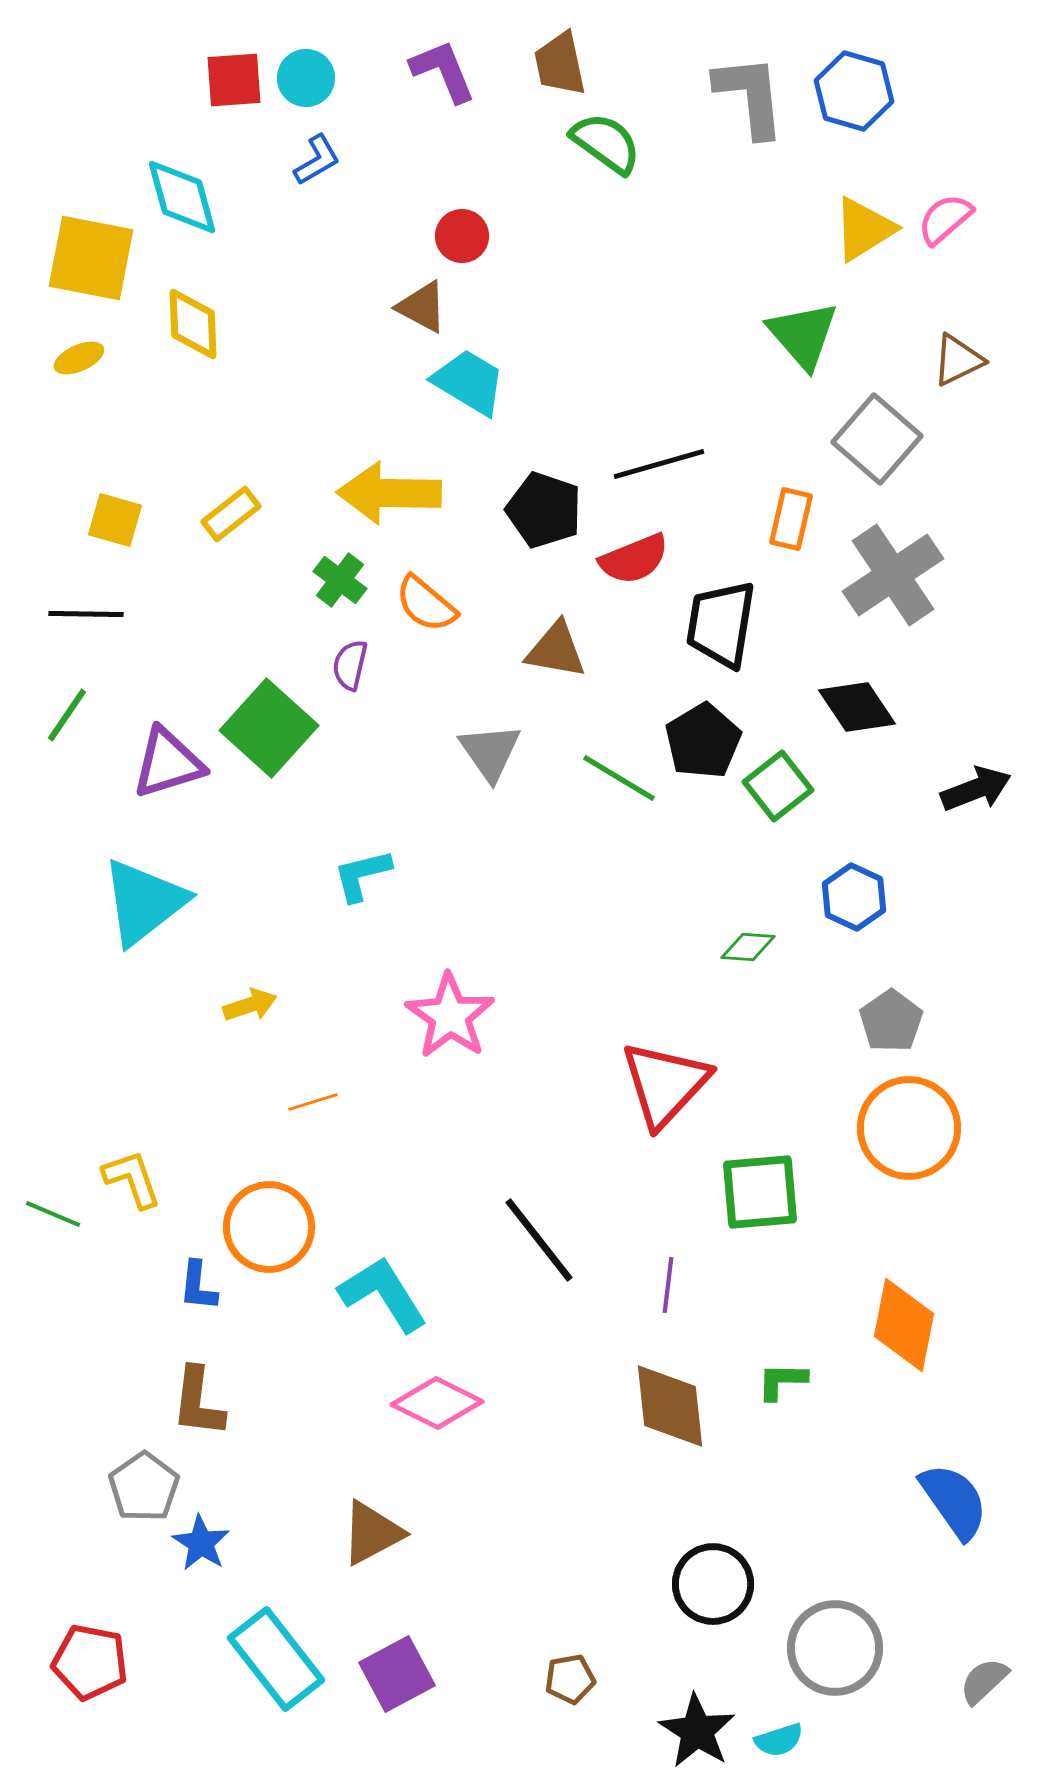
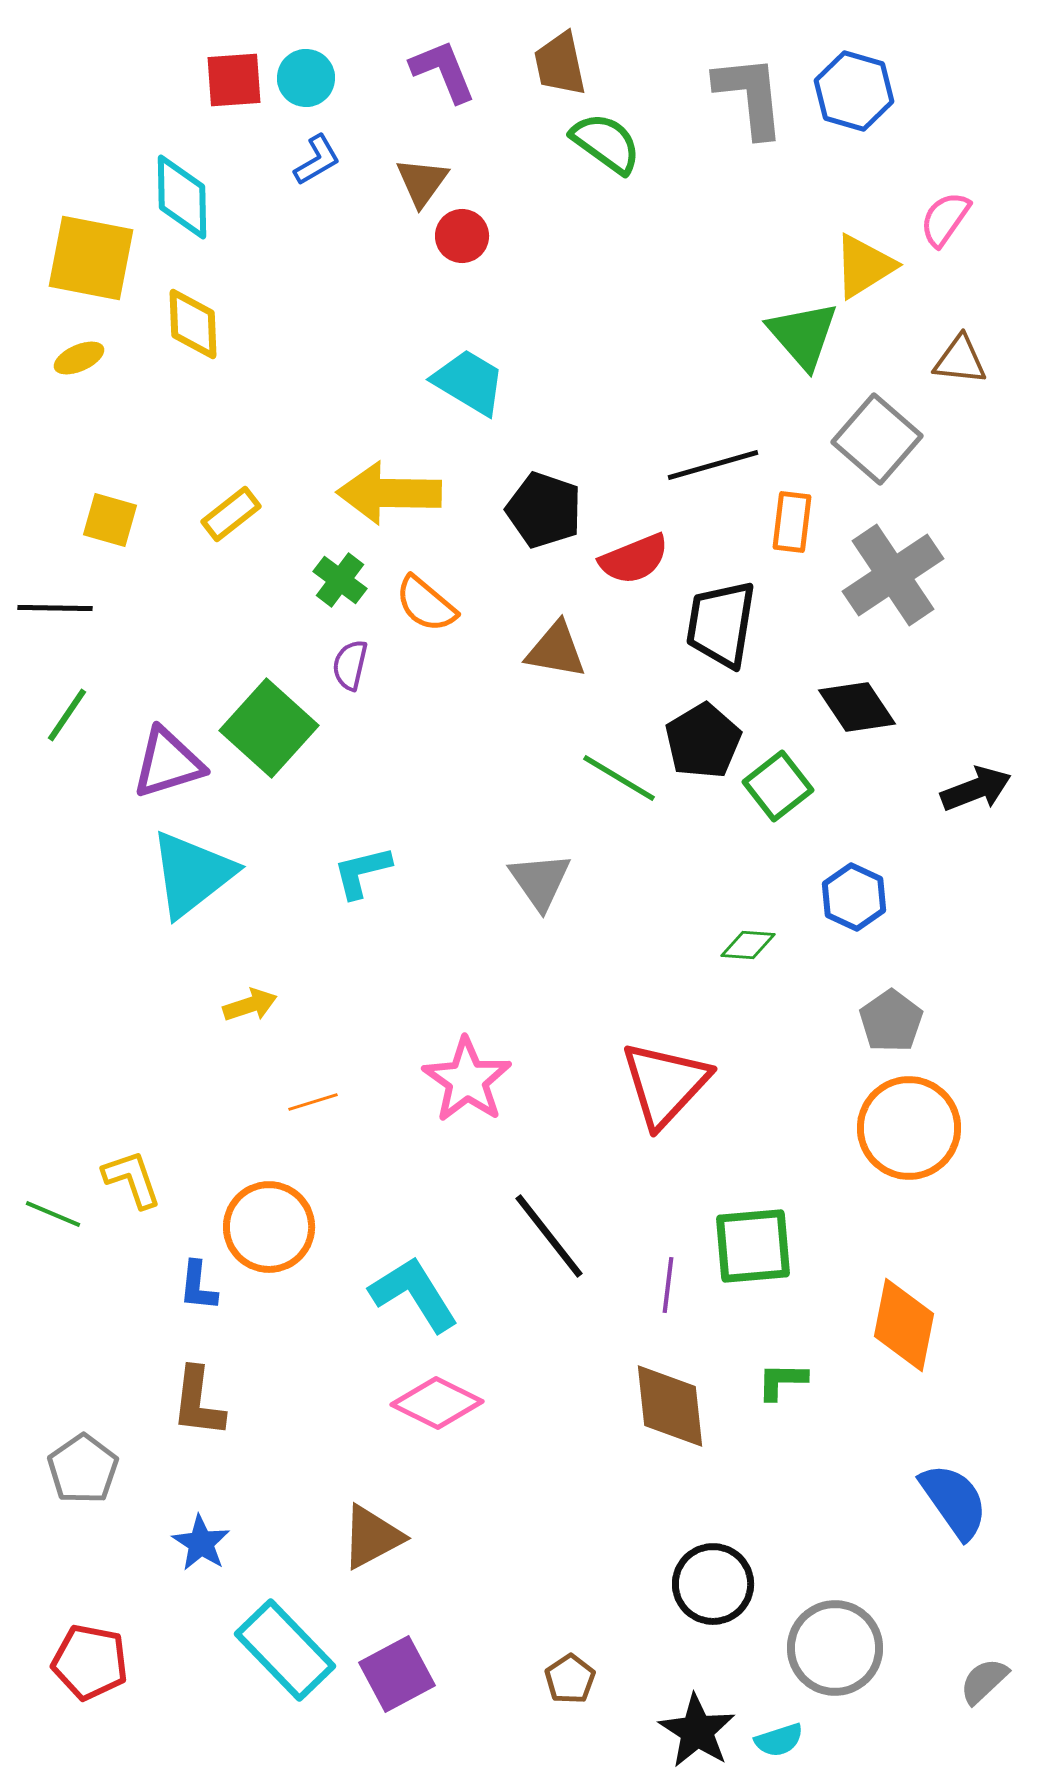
cyan diamond at (182, 197): rotated 14 degrees clockwise
pink semicircle at (945, 219): rotated 14 degrees counterclockwise
yellow triangle at (864, 229): moved 37 px down
brown triangle at (422, 307): moved 125 px up; rotated 38 degrees clockwise
brown triangle at (958, 360): moved 2 px right; rotated 32 degrees clockwise
black line at (659, 464): moved 54 px right, 1 px down
orange rectangle at (791, 519): moved 1 px right, 3 px down; rotated 6 degrees counterclockwise
yellow square at (115, 520): moved 5 px left
black line at (86, 614): moved 31 px left, 6 px up
gray triangle at (490, 752): moved 50 px right, 129 px down
cyan L-shape at (362, 875): moved 3 px up
cyan triangle at (144, 902): moved 48 px right, 28 px up
green diamond at (748, 947): moved 2 px up
pink star at (450, 1016): moved 17 px right, 64 px down
green square at (760, 1192): moved 7 px left, 54 px down
black line at (539, 1240): moved 10 px right, 4 px up
cyan L-shape at (383, 1294): moved 31 px right
gray pentagon at (144, 1487): moved 61 px left, 18 px up
brown triangle at (372, 1533): moved 4 px down
cyan rectangle at (276, 1659): moved 9 px right, 9 px up; rotated 6 degrees counterclockwise
brown pentagon at (570, 1679): rotated 24 degrees counterclockwise
